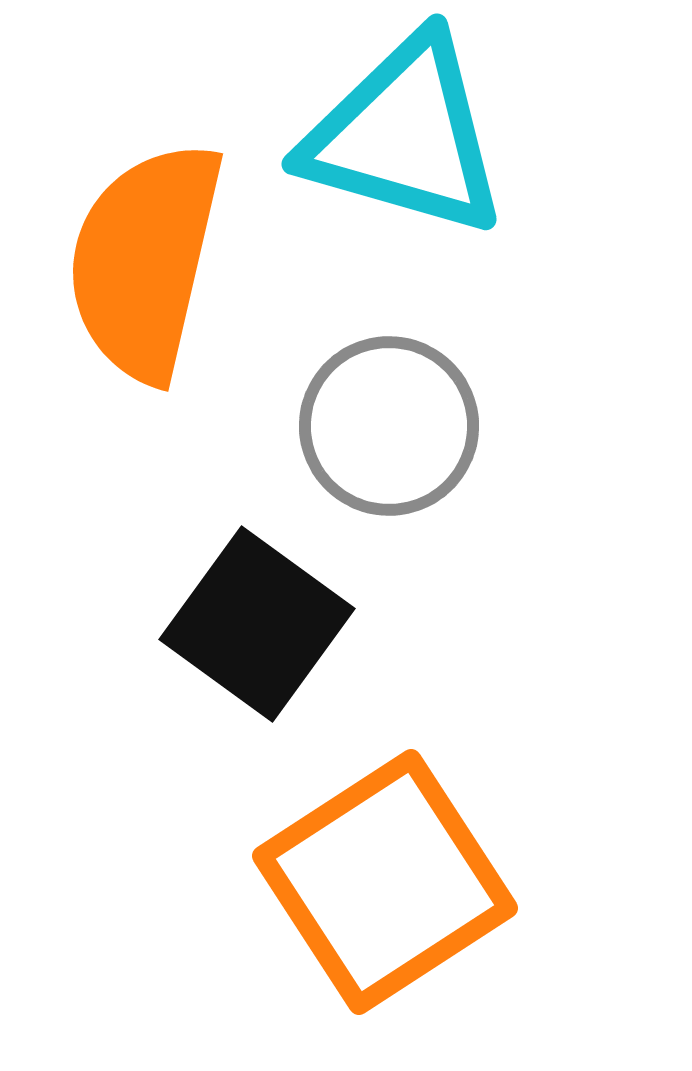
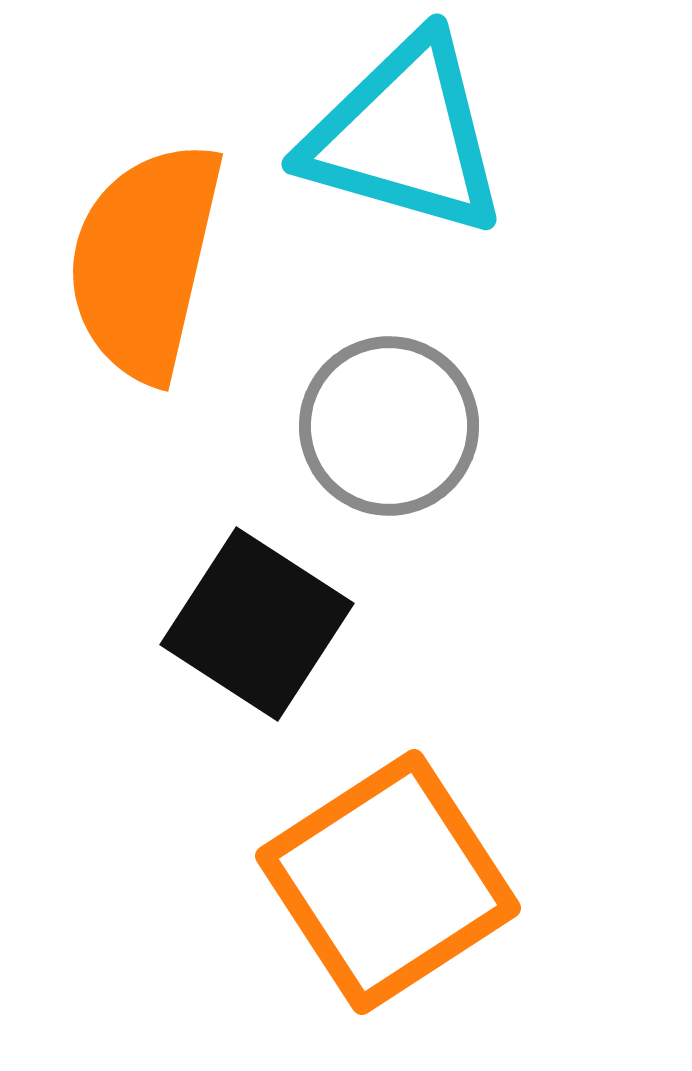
black square: rotated 3 degrees counterclockwise
orange square: moved 3 px right
